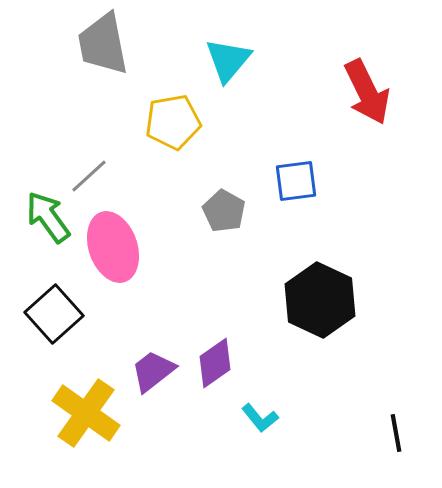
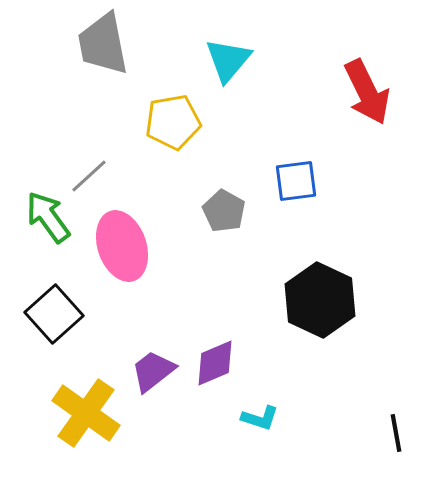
pink ellipse: moved 9 px right, 1 px up
purple diamond: rotated 12 degrees clockwise
cyan L-shape: rotated 33 degrees counterclockwise
